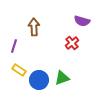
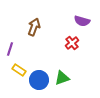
brown arrow: rotated 24 degrees clockwise
purple line: moved 4 px left, 3 px down
